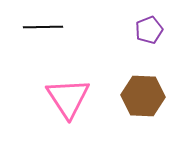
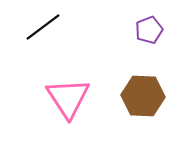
black line: rotated 36 degrees counterclockwise
